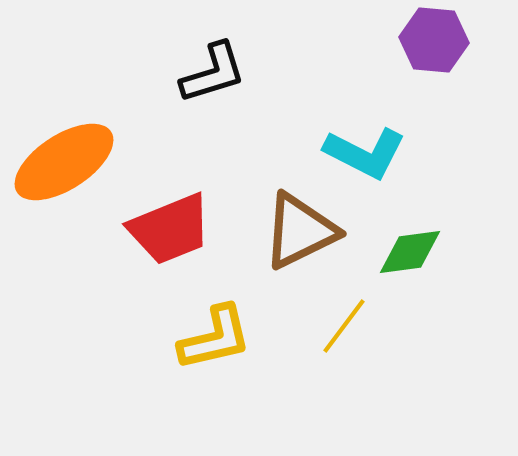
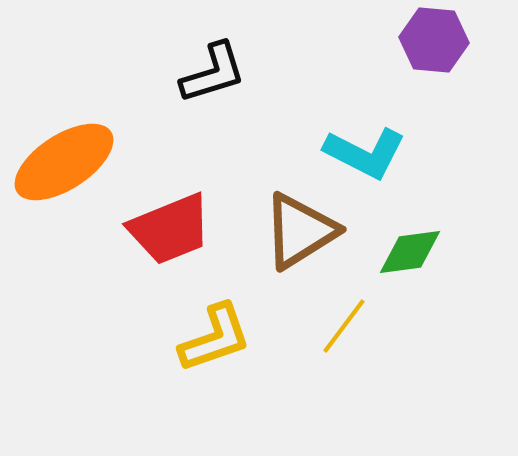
brown triangle: rotated 6 degrees counterclockwise
yellow L-shape: rotated 6 degrees counterclockwise
